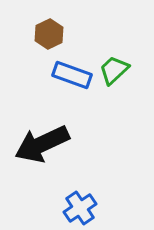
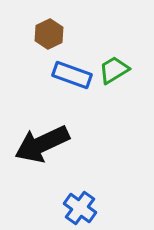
green trapezoid: rotated 12 degrees clockwise
blue cross: rotated 20 degrees counterclockwise
